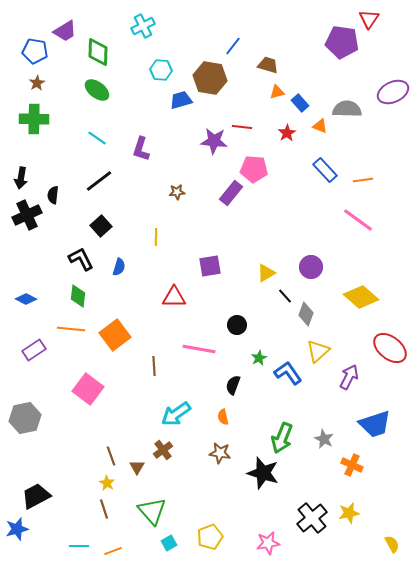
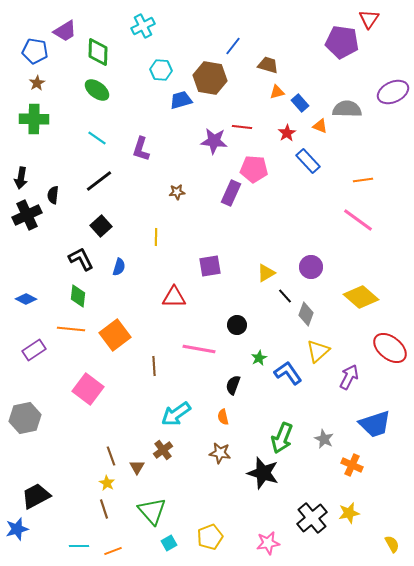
blue rectangle at (325, 170): moved 17 px left, 9 px up
purple rectangle at (231, 193): rotated 15 degrees counterclockwise
